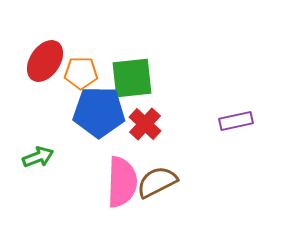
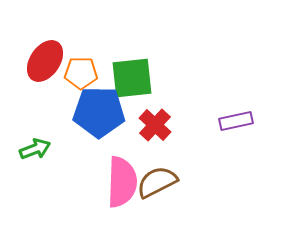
red cross: moved 10 px right, 1 px down
green arrow: moved 3 px left, 8 px up
